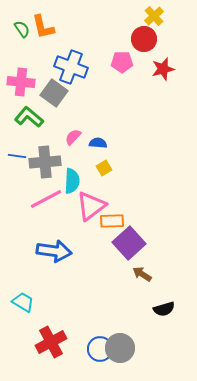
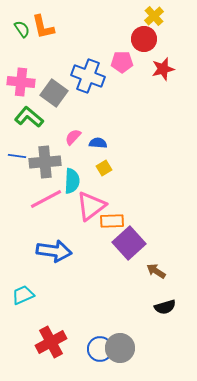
blue cross: moved 17 px right, 9 px down
brown arrow: moved 14 px right, 3 px up
cyan trapezoid: moved 7 px up; rotated 55 degrees counterclockwise
black semicircle: moved 1 px right, 2 px up
